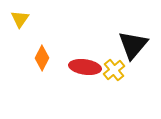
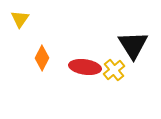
black triangle: rotated 12 degrees counterclockwise
